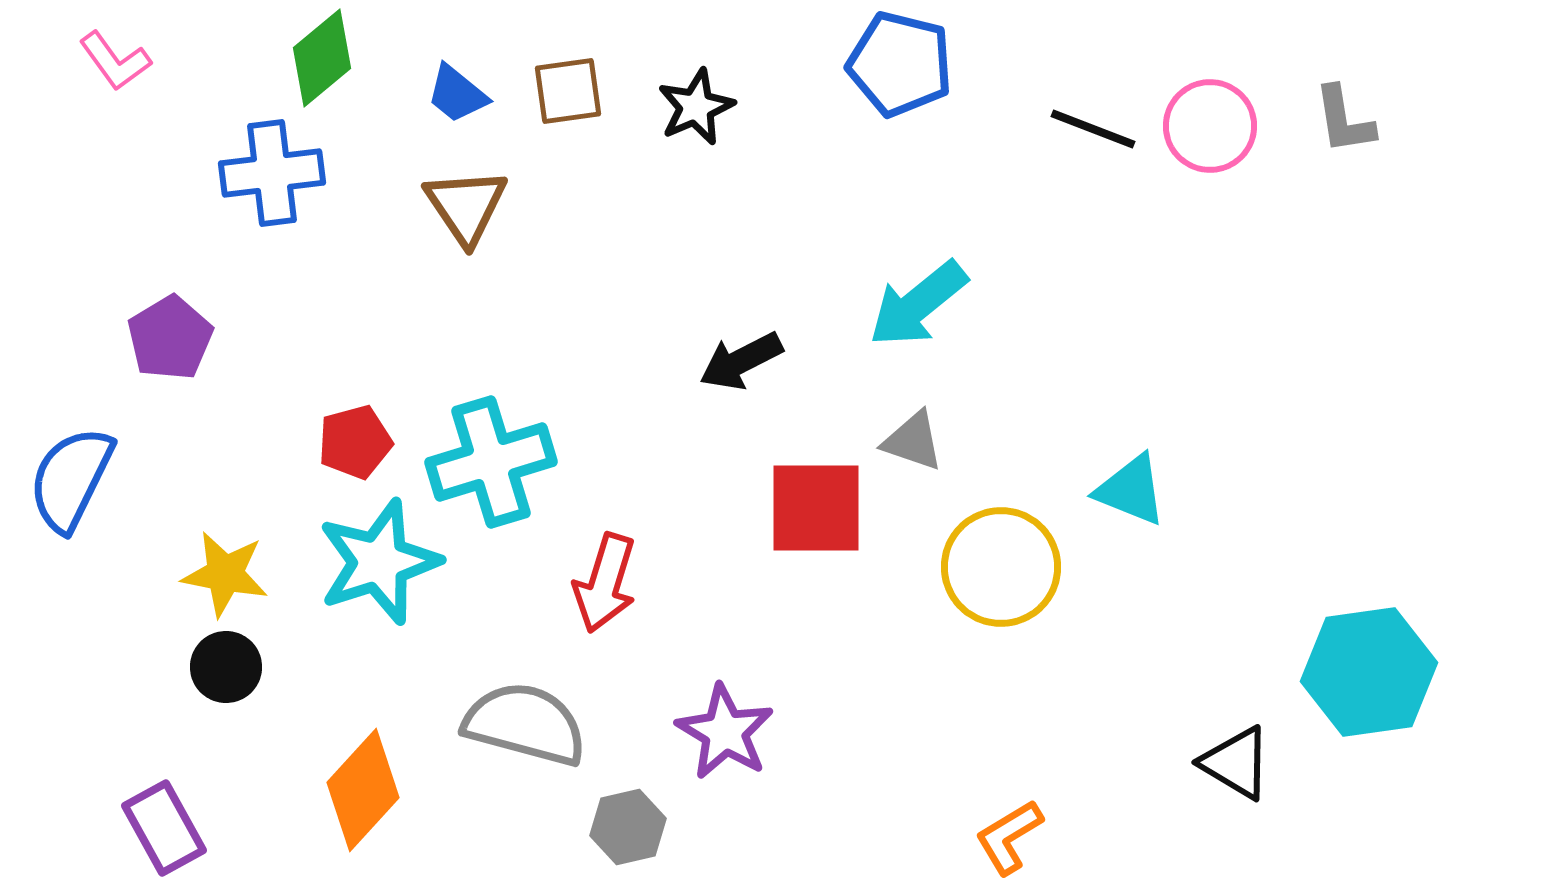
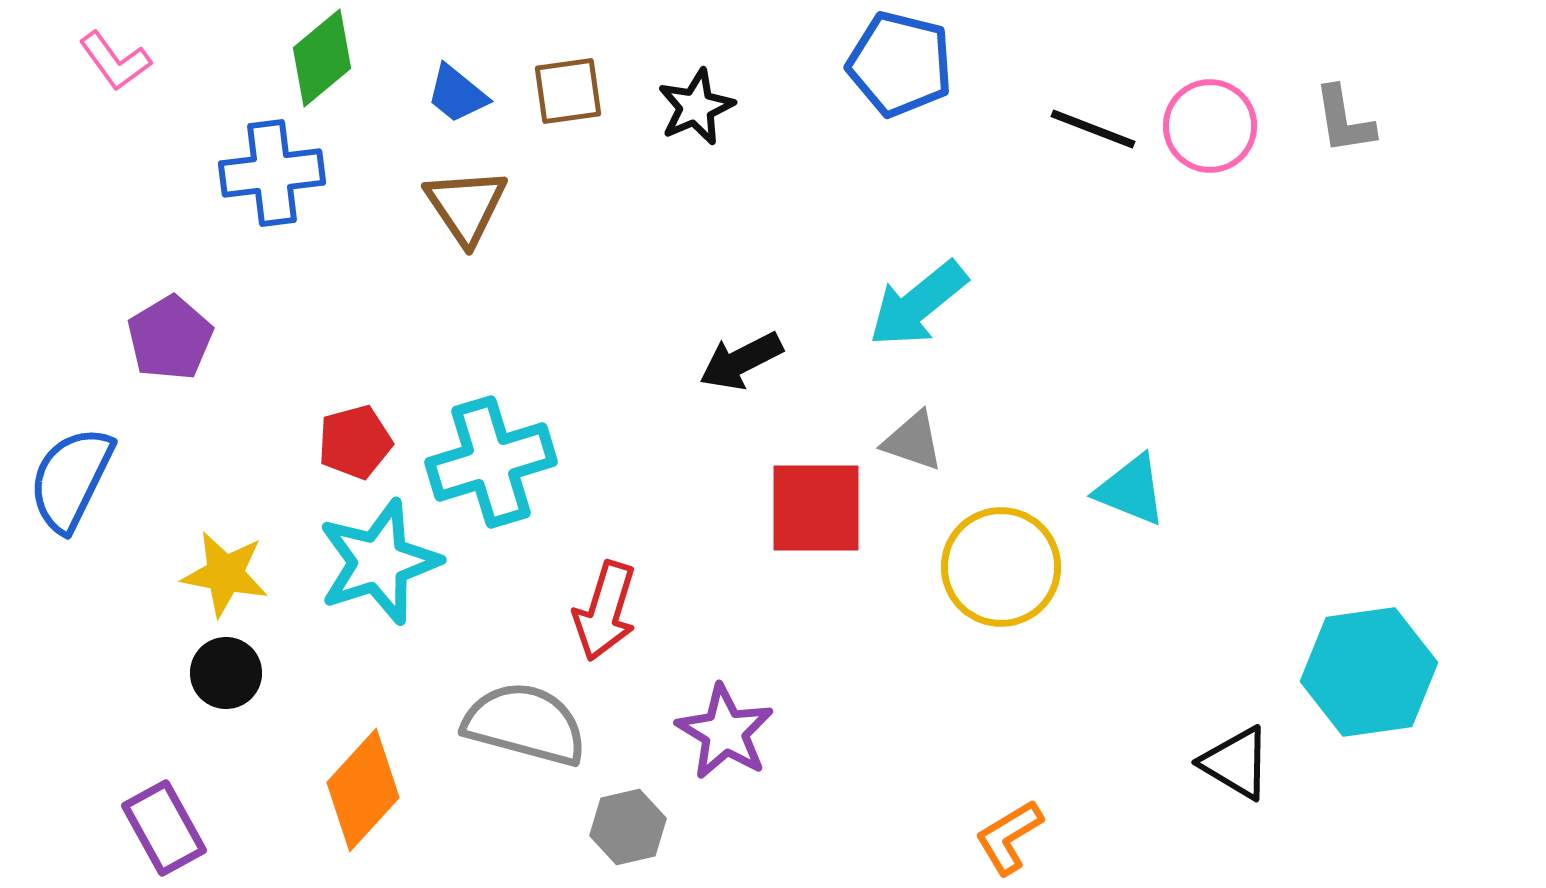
red arrow: moved 28 px down
black circle: moved 6 px down
